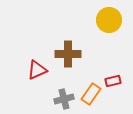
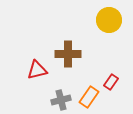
red triangle: rotated 10 degrees clockwise
red rectangle: moved 2 px left, 1 px down; rotated 42 degrees counterclockwise
orange rectangle: moved 2 px left, 3 px down
gray cross: moved 3 px left, 1 px down
